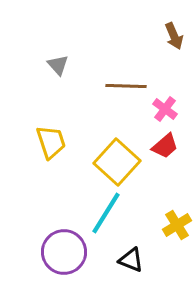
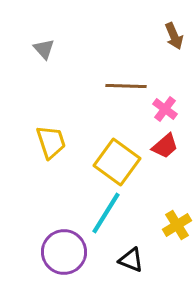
gray triangle: moved 14 px left, 16 px up
yellow square: rotated 6 degrees counterclockwise
